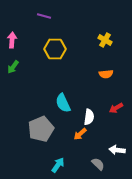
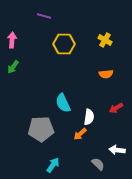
yellow hexagon: moved 9 px right, 5 px up
gray pentagon: rotated 20 degrees clockwise
cyan arrow: moved 5 px left
